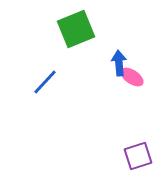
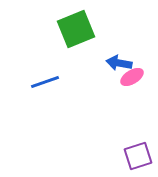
blue arrow: rotated 75 degrees counterclockwise
pink ellipse: rotated 65 degrees counterclockwise
blue line: rotated 28 degrees clockwise
